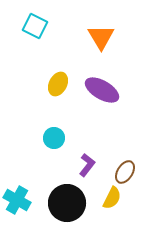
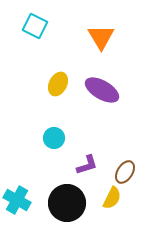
purple L-shape: rotated 35 degrees clockwise
